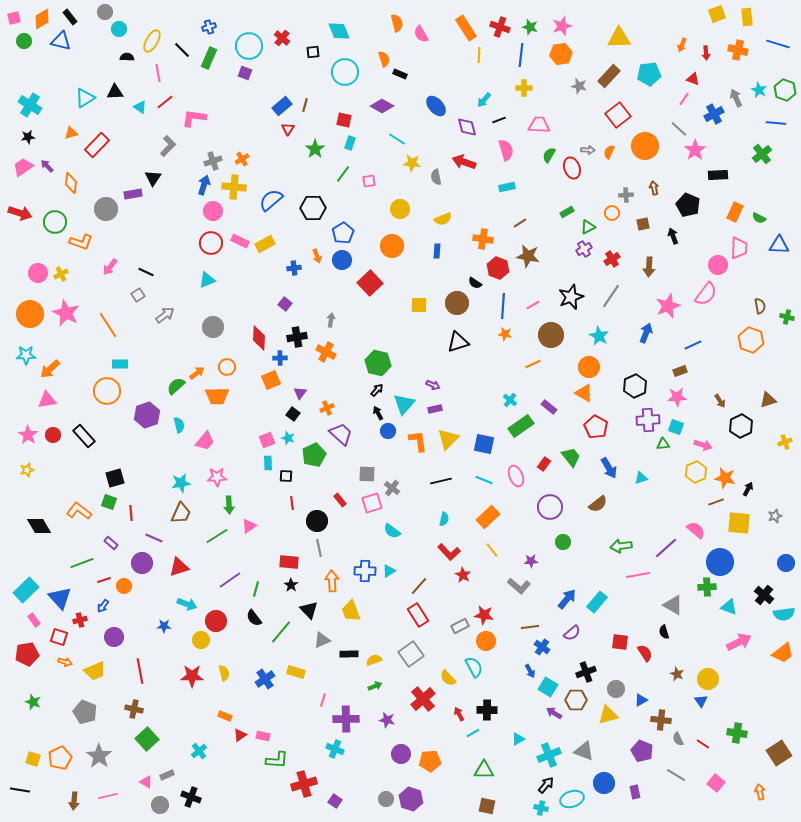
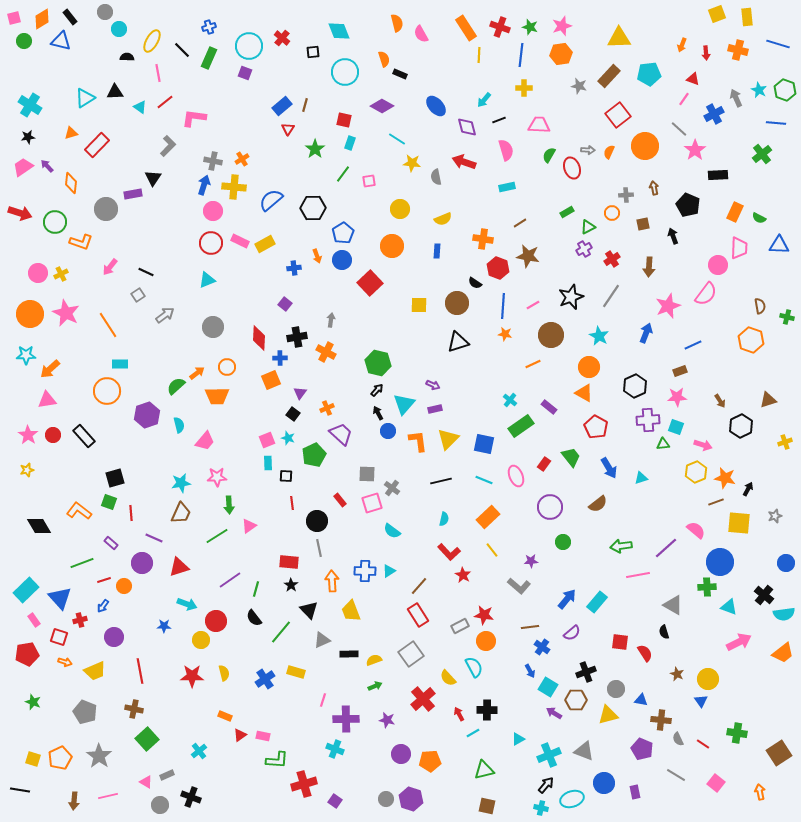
gray cross at (213, 161): rotated 30 degrees clockwise
blue triangle at (641, 700): rotated 40 degrees clockwise
purple pentagon at (642, 751): moved 2 px up
green triangle at (484, 770): rotated 15 degrees counterclockwise
